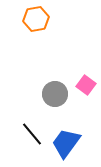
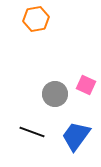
pink square: rotated 12 degrees counterclockwise
black line: moved 2 px up; rotated 30 degrees counterclockwise
blue trapezoid: moved 10 px right, 7 px up
